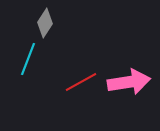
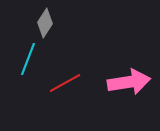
red line: moved 16 px left, 1 px down
